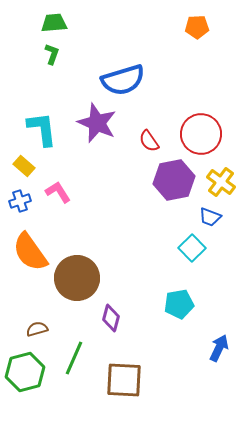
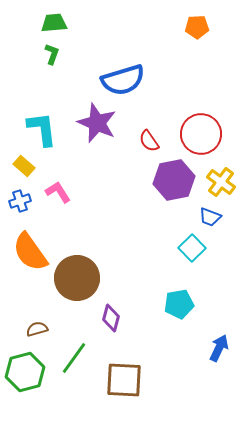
green line: rotated 12 degrees clockwise
